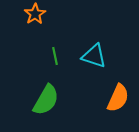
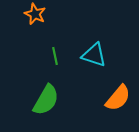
orange star: rotated 15 degrees counterclockwise
cyan triangle: moved 1 px up
orange semicircle: rotated 16 degrees clockwise
